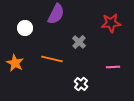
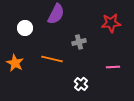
gray cross: rotated 32 degrees clockwise
